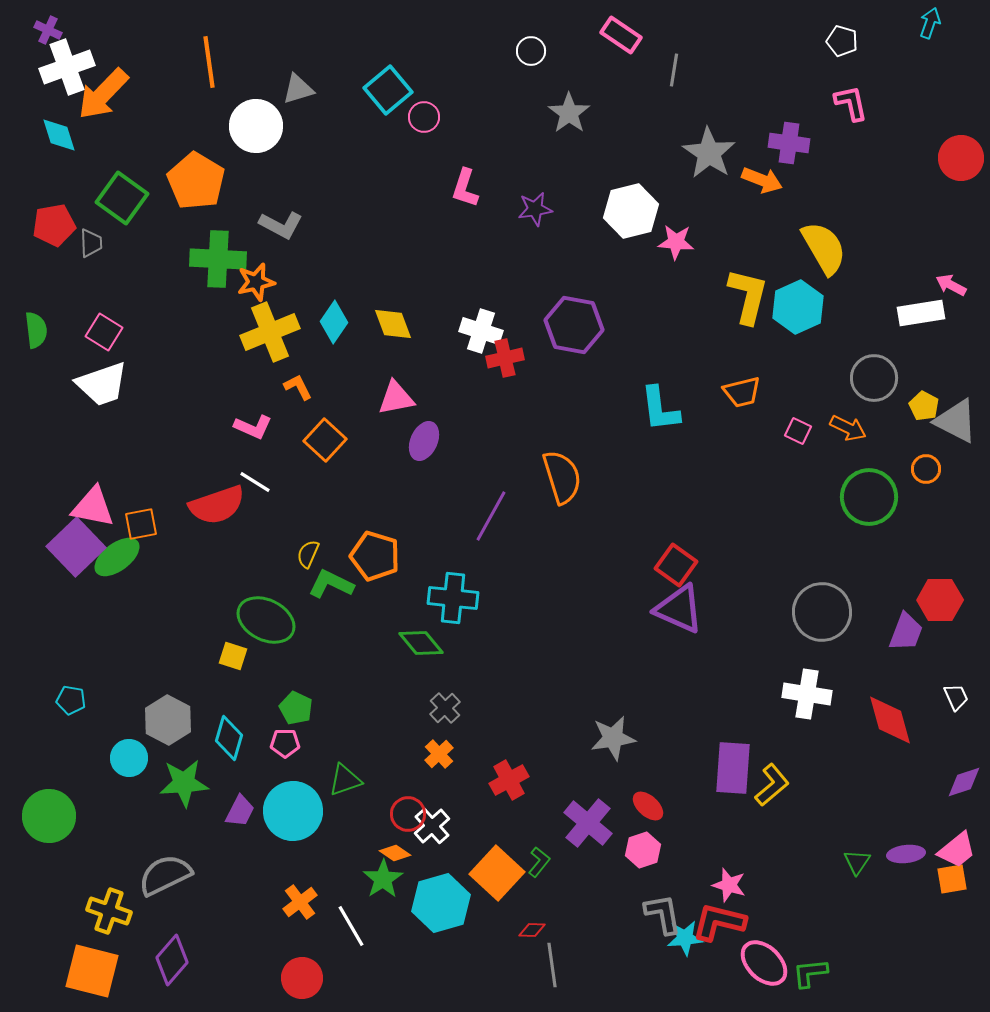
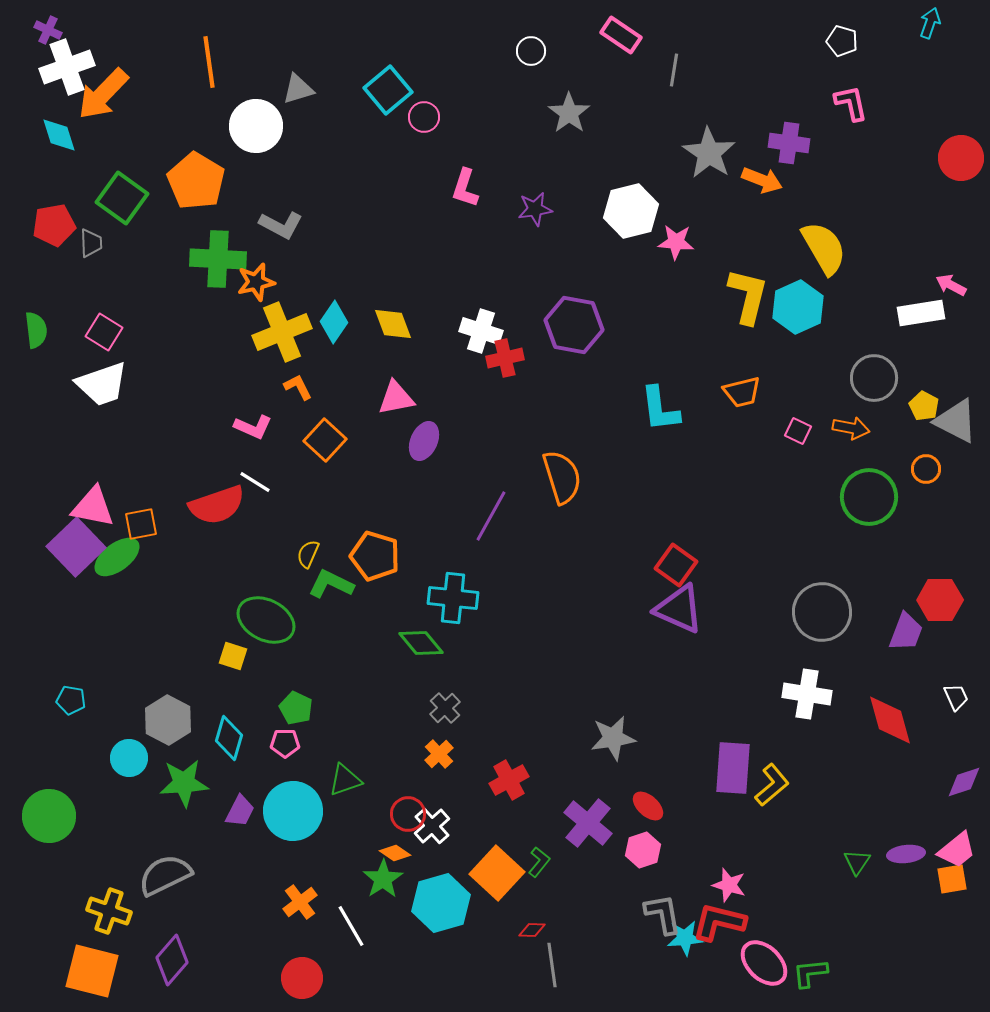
yellow cross at (270, 332): moved 12 px right
orange arrow at (848, 428): moved 3 px right; rotated 15 degrees counterclockwise
